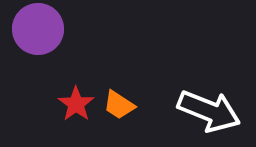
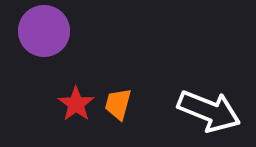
purple circle: moved 6 px right, 2 px down
orange trapezoid: moved 1 px left, 1 px up; rotated 72 degrees clockwise
